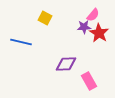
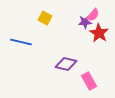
purple star: moved 1 px right, 5 px up
purple diamond: rotated 15 degrees clockwise
